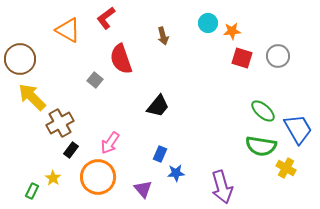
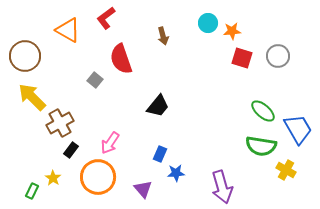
brown circle: moved 5 px right, 3 px up
yellow cross: moved 2 px down
